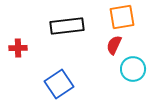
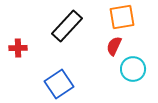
black rectangle: rotated 40 degrees counterclockwise
red semicircle: moved 1 px down
